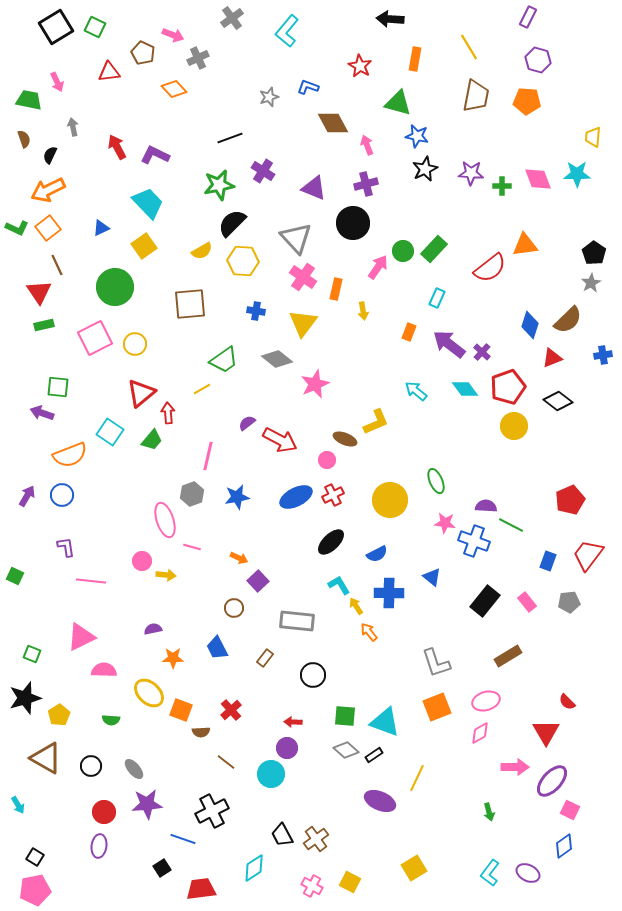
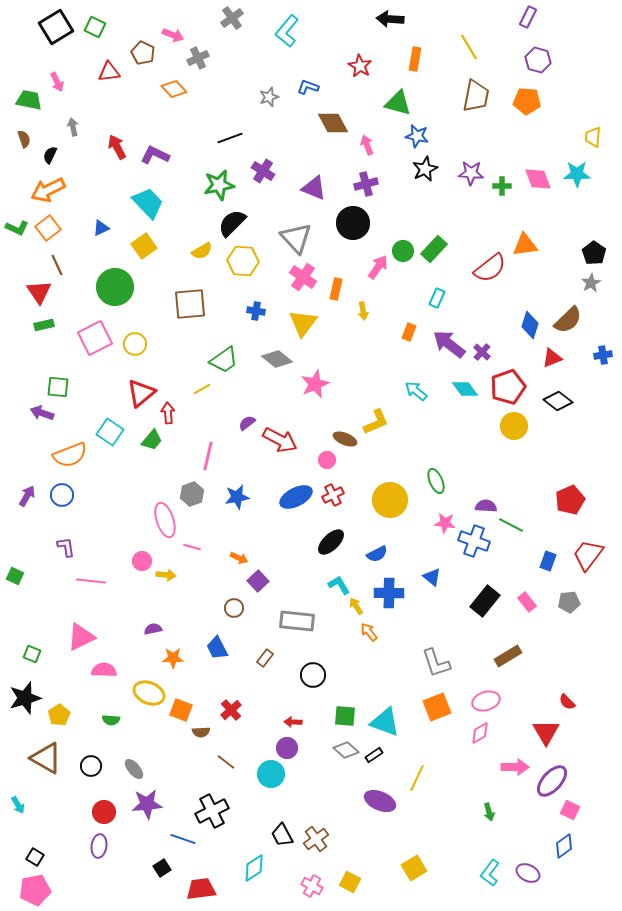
yellow ellipse at (149, 693): rotated 20 degrees counterclockwise
